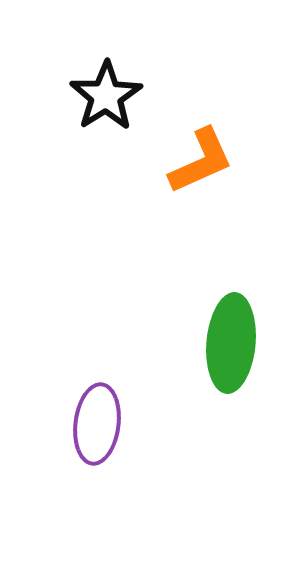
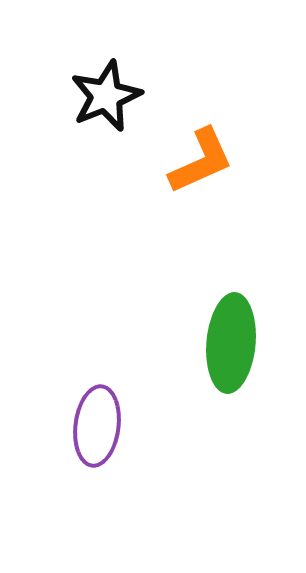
black star: rotated 10 degrees clockwise
purple ellipse: moved 2 px down
